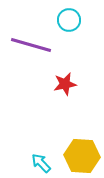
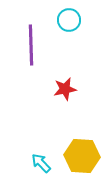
purple line: rotated 72 degrees clockwise
red star: moved 5 px down
